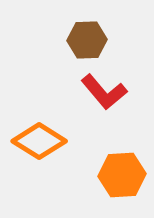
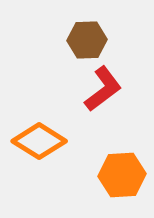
red L-shape: moved 1 px left, 3 px up; rotated 87 degrees counterclockwise
